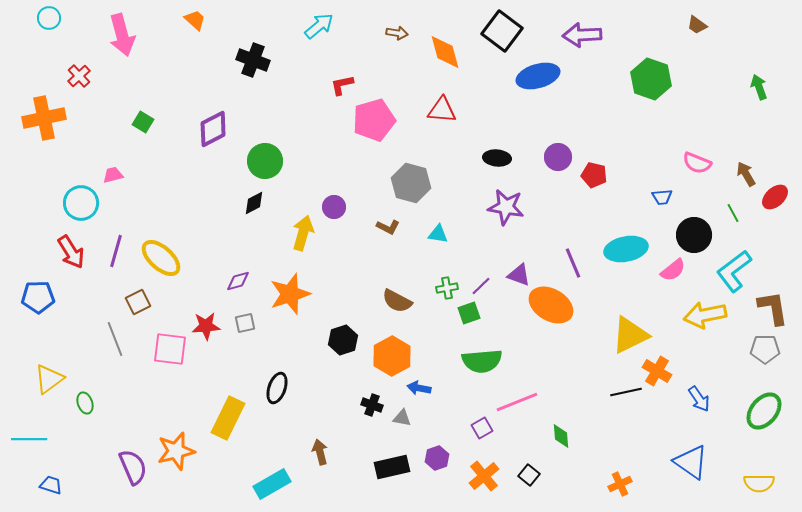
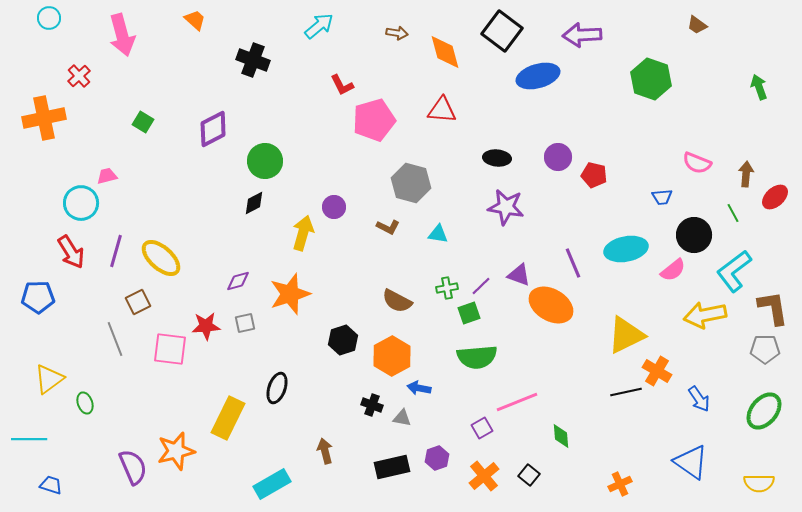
red L-shape at (342, 85): rotated 105 degrees counterclockwise
brown arrow at (746, 174): rotated 35 degrees clockwise
pink trapezoid at (113, 175): moved 6 px left, 1 px down
yellow triangle at (630, 335): moved 4 px left
green semicircle at (482, 361): moved 5 px left, 4 px up
brown arrow at (320, 452): moved 5 px right, 1 px up
